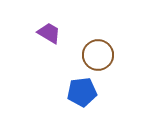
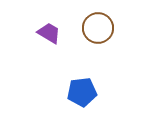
brown circle: moved 27 px up
